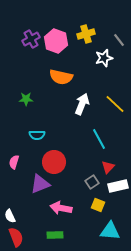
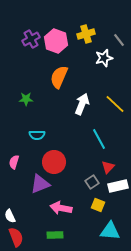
orange semicircle: moved 2 px left; rotated 100 degrees clockwise
